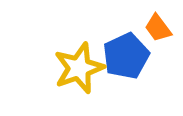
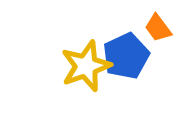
yellow star: moved 7 px right, 2 px up
